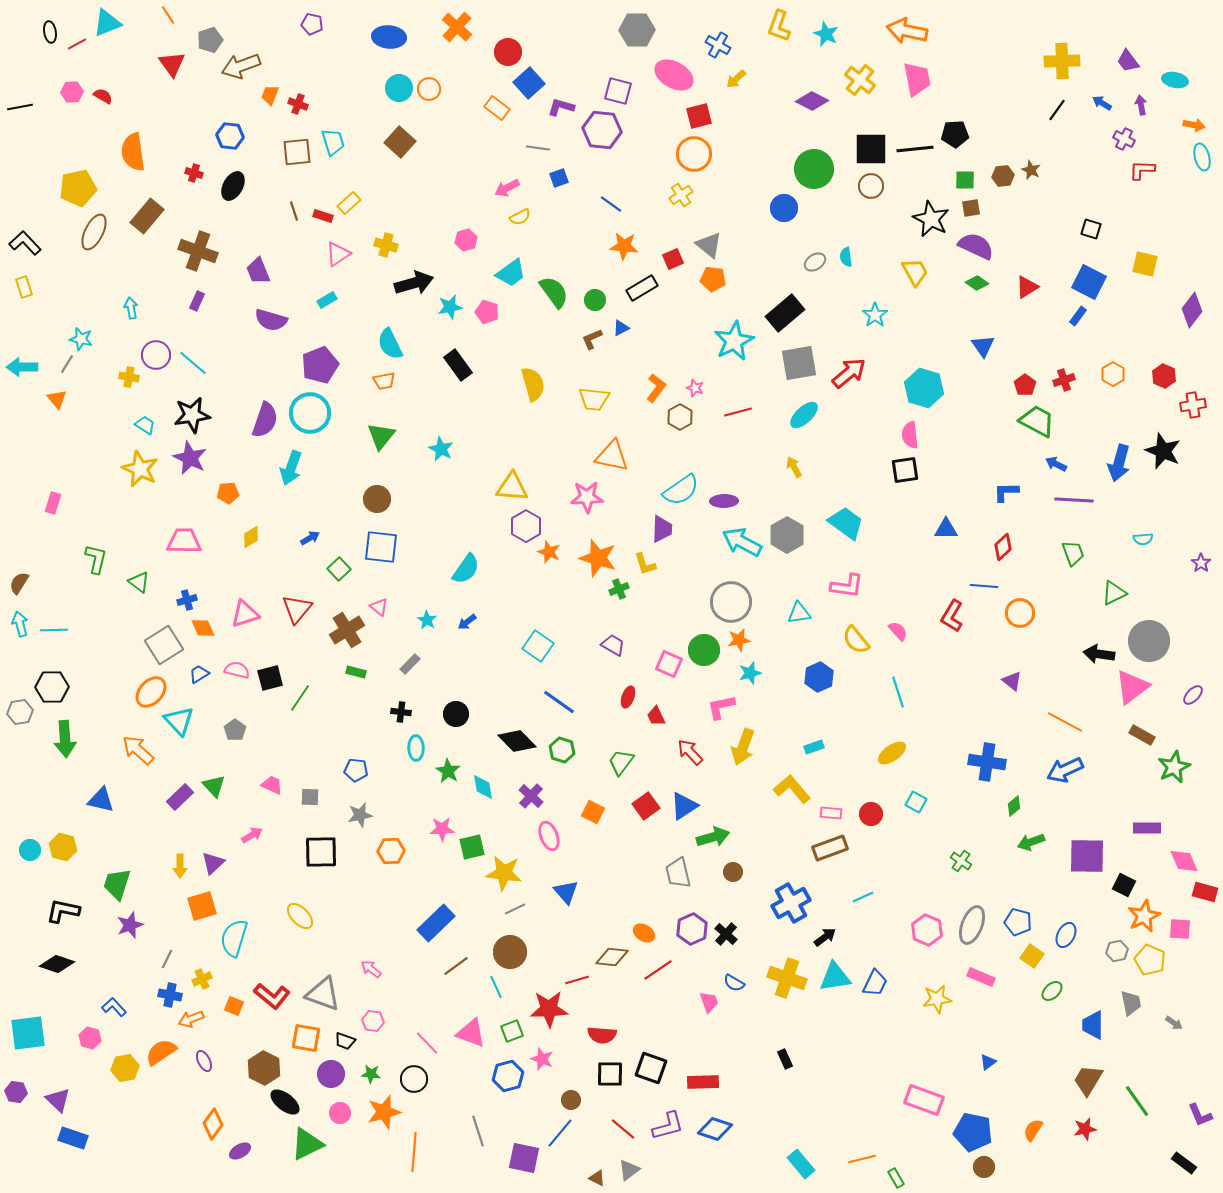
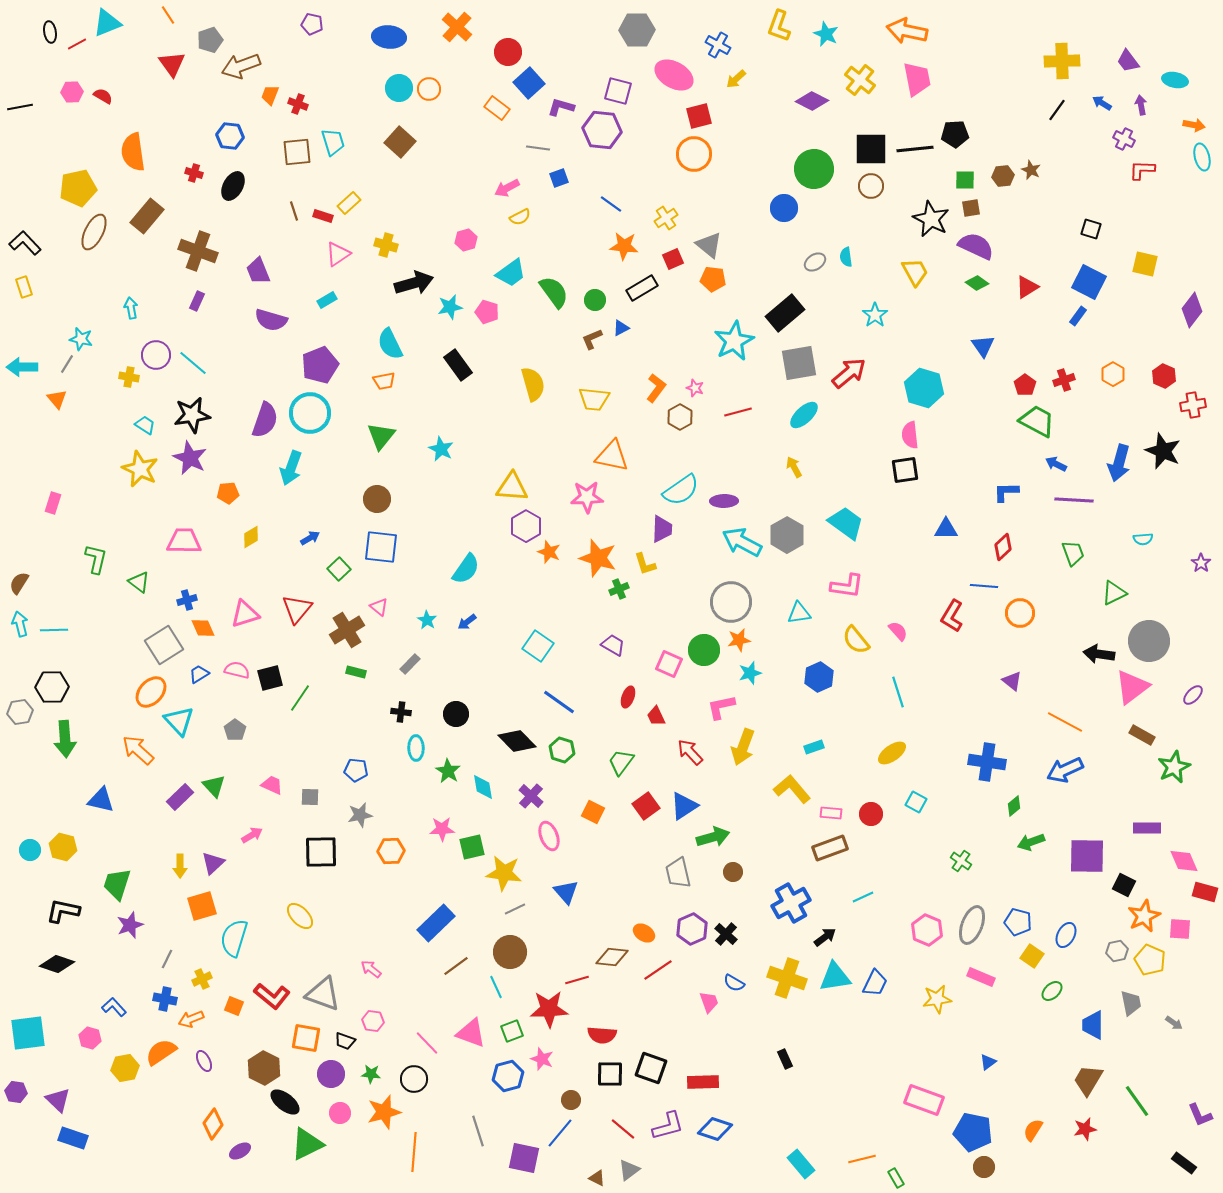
yellow cross at (681, 195): moved 15 px left, 23 px down
blue cross at (170, 995): moved 5 px left, 4 px down
